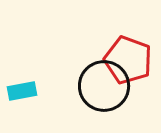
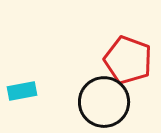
black circle: moved 16 px down
